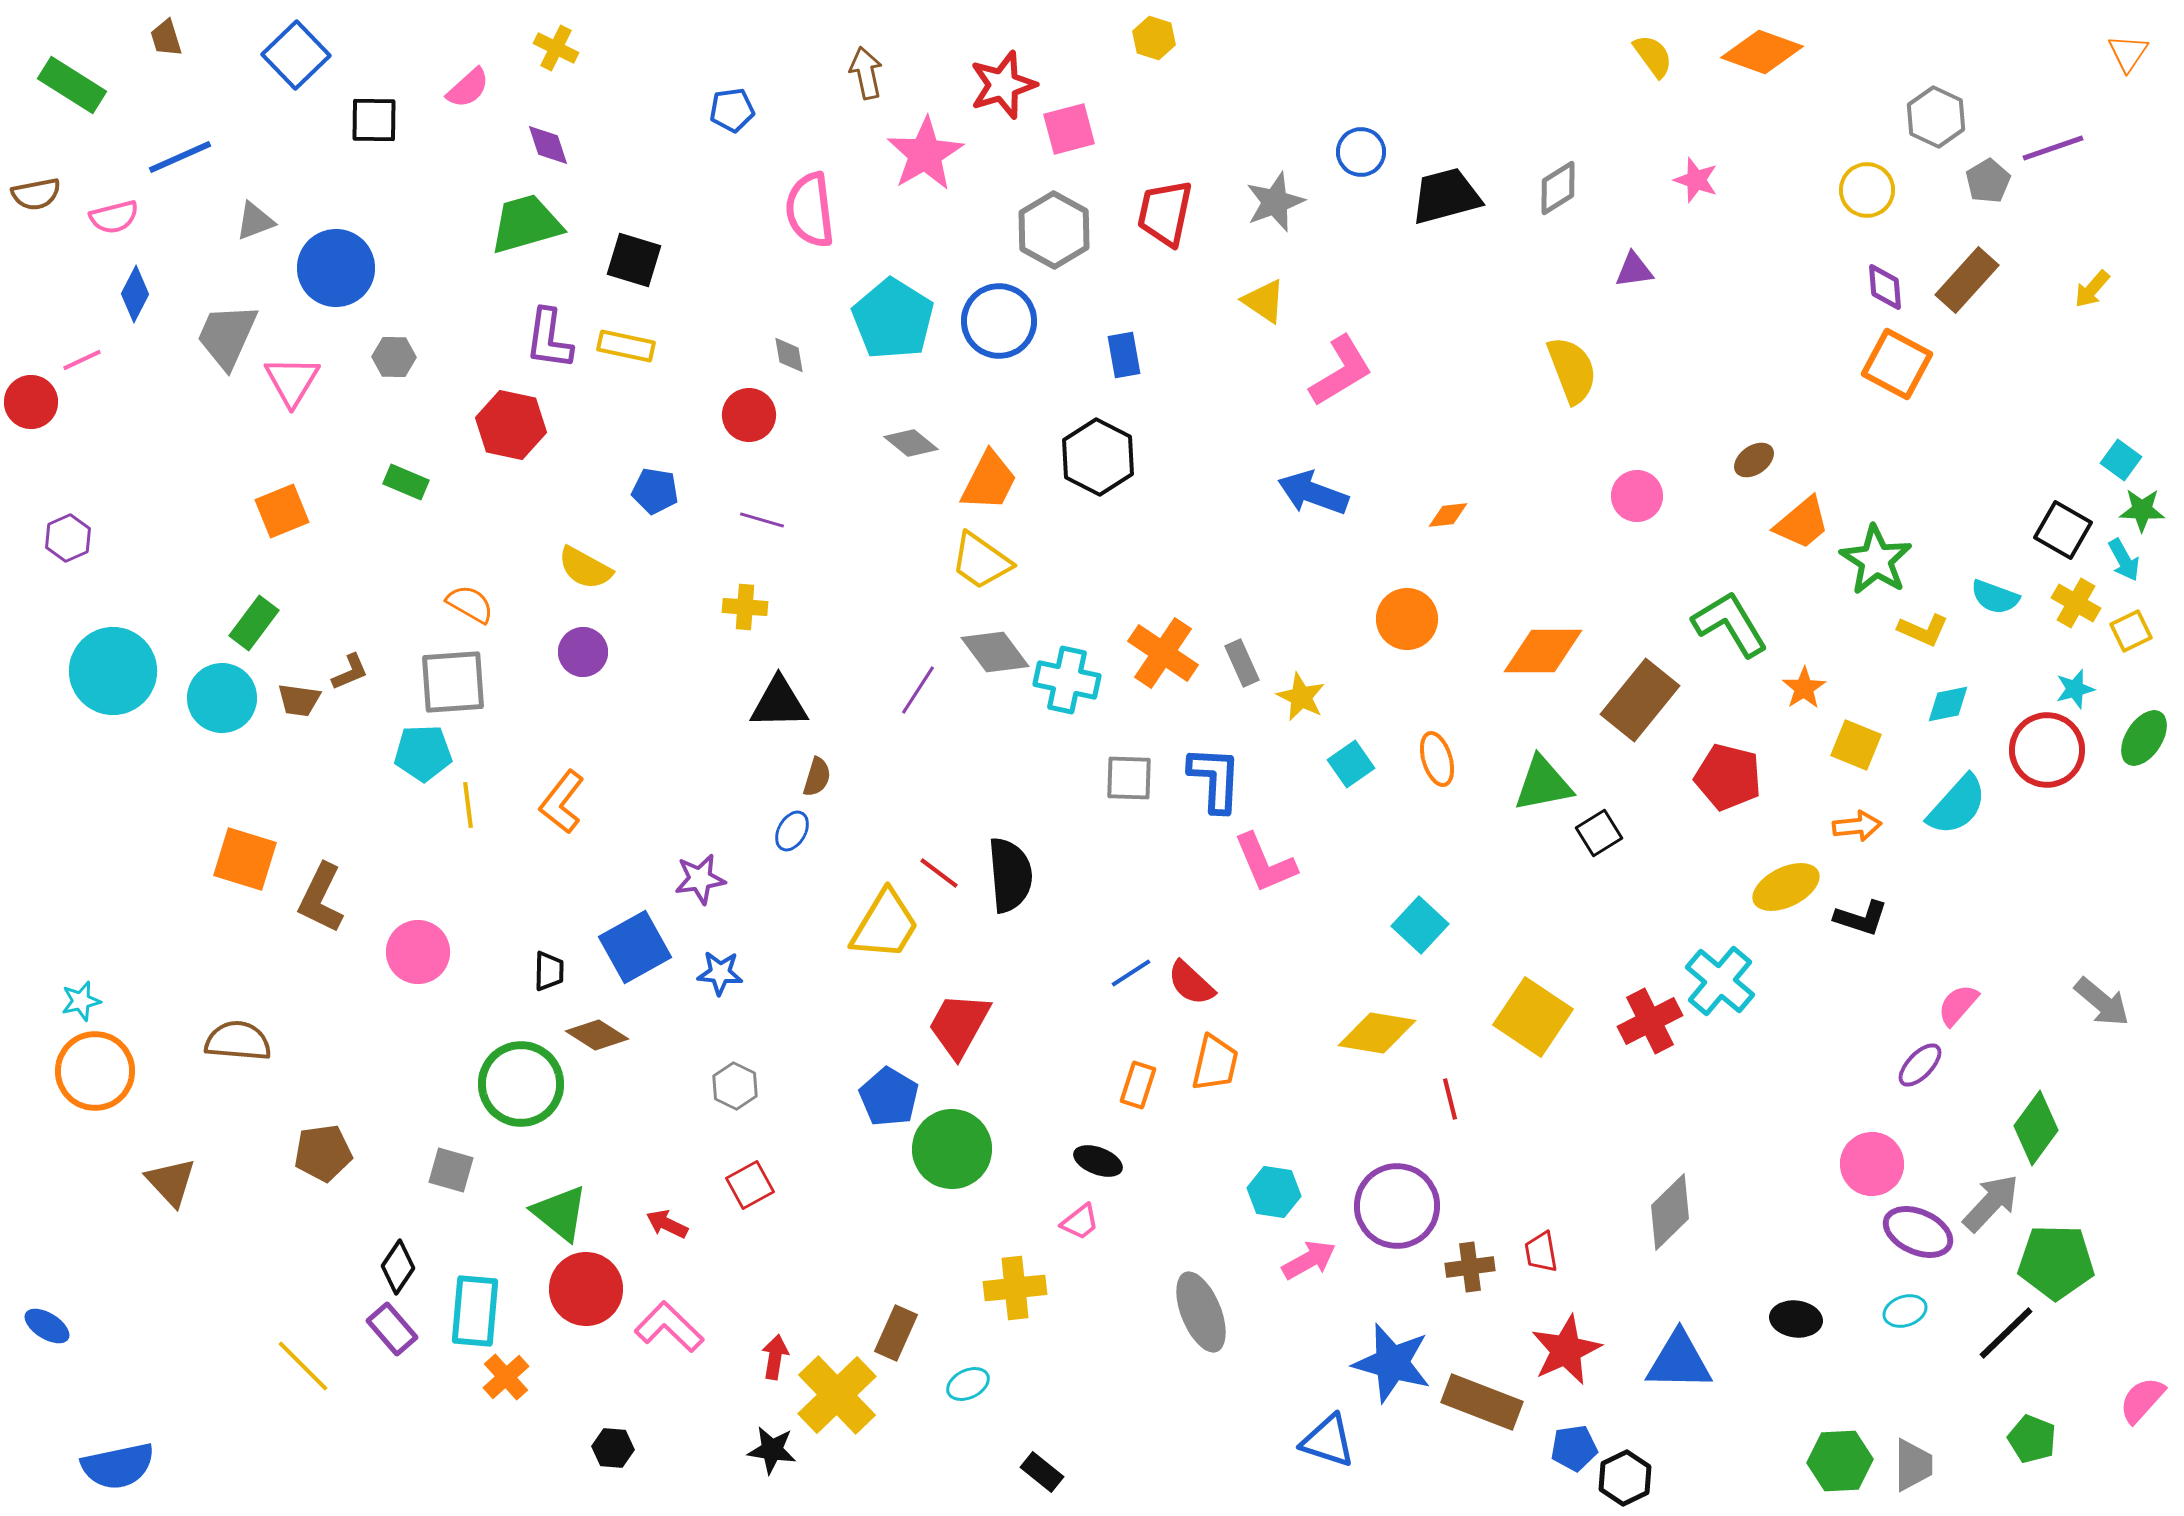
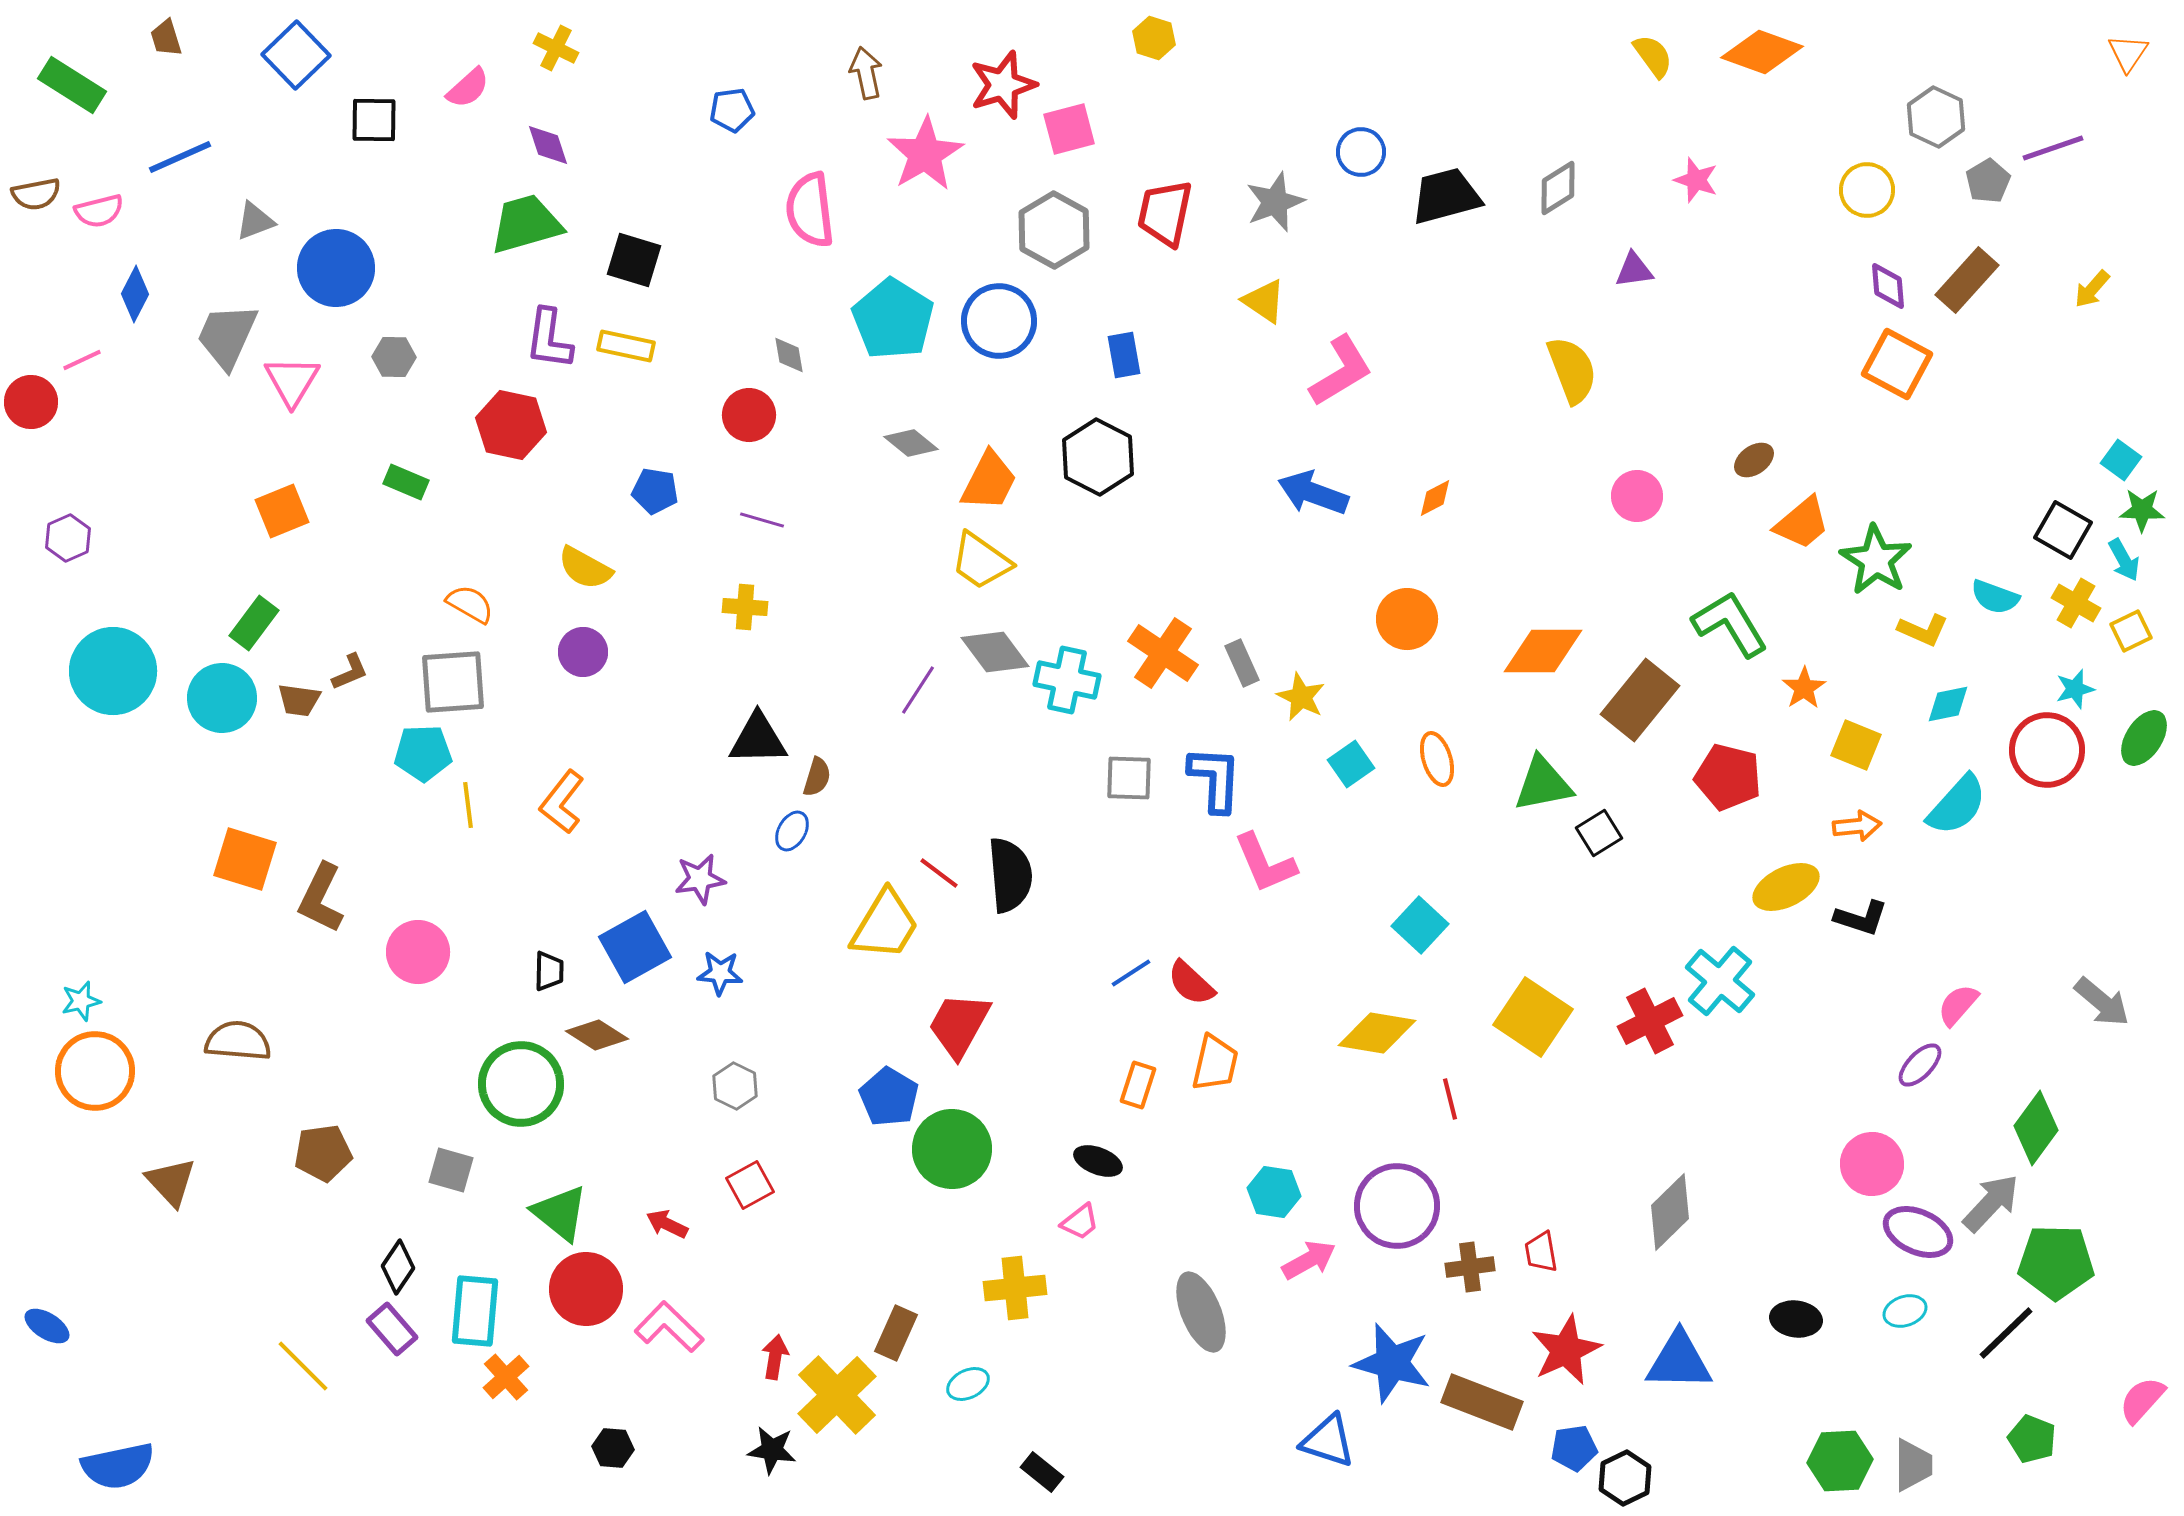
pink semicircle at (114, 217): moved 15 px left, 6 px up
purple diamond at (1885, 287): moved 3 px right, 1 px up
orange diamond at (1448, 515): moved 13 px left, 17 px up; rotated 21 degrees counterclockwise
black triangle at (779, 703): moved 21 px left, 36 px down
